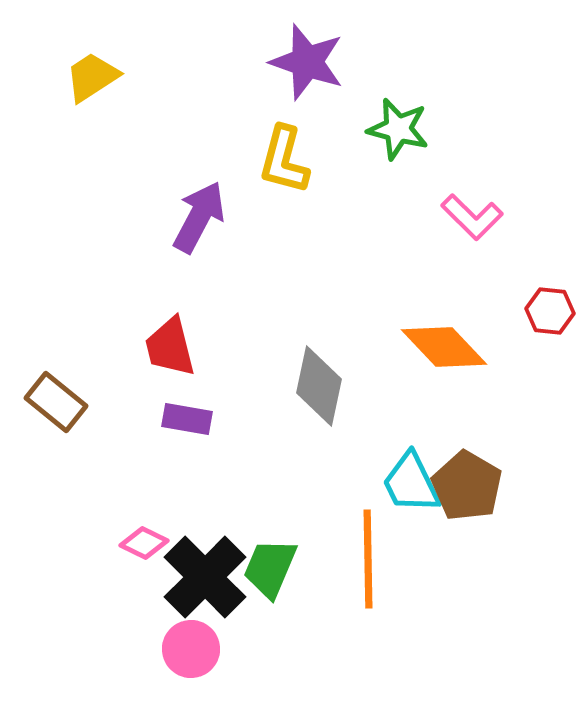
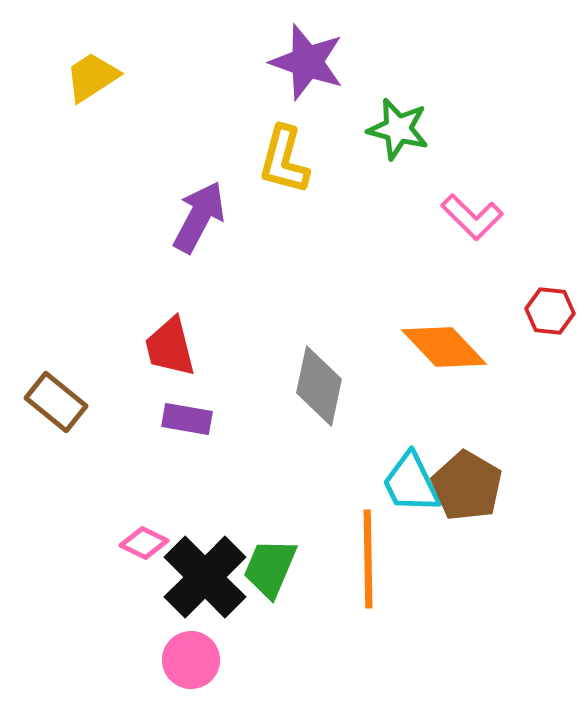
pink circle: moved 11 px down
